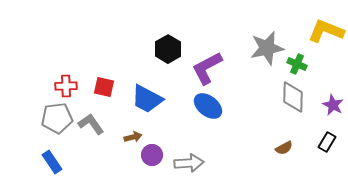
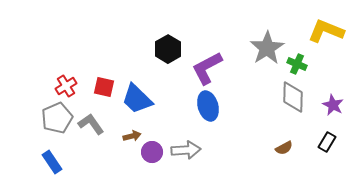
gray star: rotated 20 degrees counterclockwise
red cross: rotated 30 degrees counterclockwise
blue trapezoid: moved 10 px left; rotated 16 degrees clockwise
blue ellipse: rotated 36 degrees clockwise
gray pentagon: rotated 16 degrees counterclockwise
brown arrow: moved 1 px left, 1 px up
purple circle: moved 3 px up
gray arrow: moved 3 px left, 13 px up
